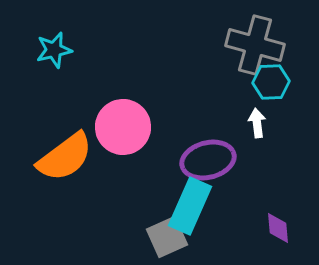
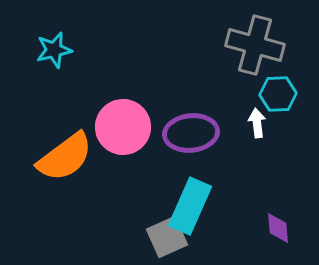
cyan hexagon: moved 7 px right, 12 px down
purple ellipse: moved 17 px left, 27 px up; rotated 8 degrees clockwise
